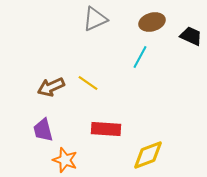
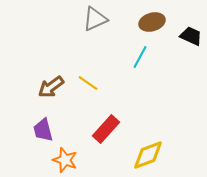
brown arrow: rotated 12 degrees counterclockwise
red rectangle: rotated 52 degrees counterclockwise
